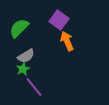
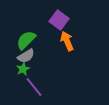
green semicircle: moved 7 px right, 12 px down
